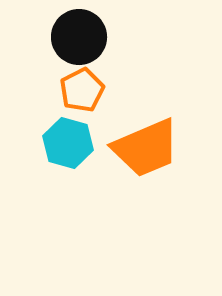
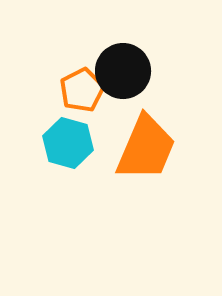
black circle: moved 44 px right, 34 px down
orange trapezoid: rotated 44 degrees counterclockwise
